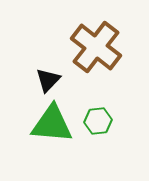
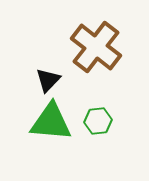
green triangle: moved 1 px left, 2 px up
